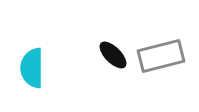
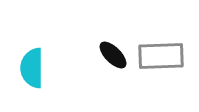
gray rectangle: rotated 12 degrees clockwise
